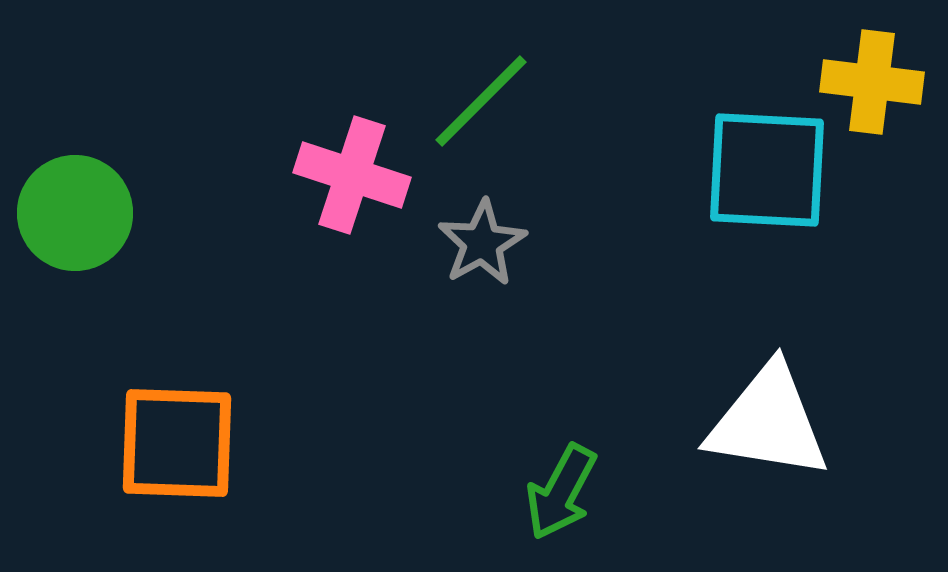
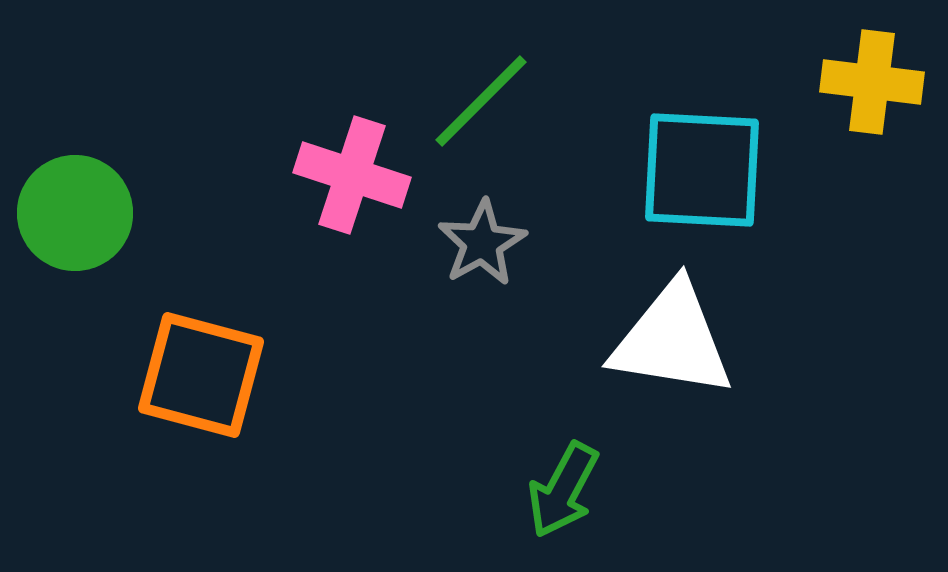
cyan square: moved 65 px left
white triangle: moved 96 px left, 82 px up
orange square: moved 24 px right, 68 px up; rotated 13 degrees clockwise
green arrow: moved 2 px right, 2 px up
